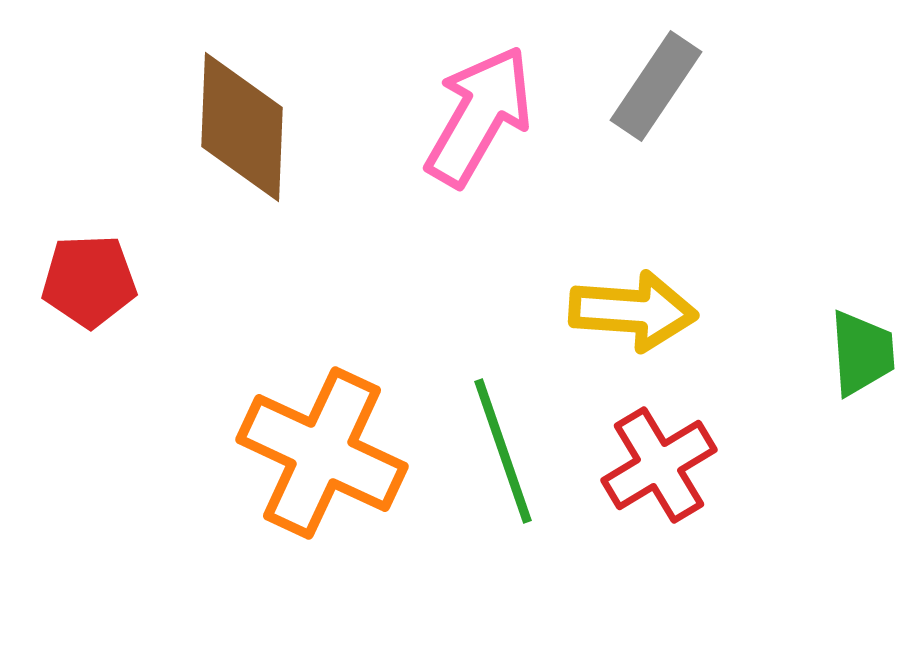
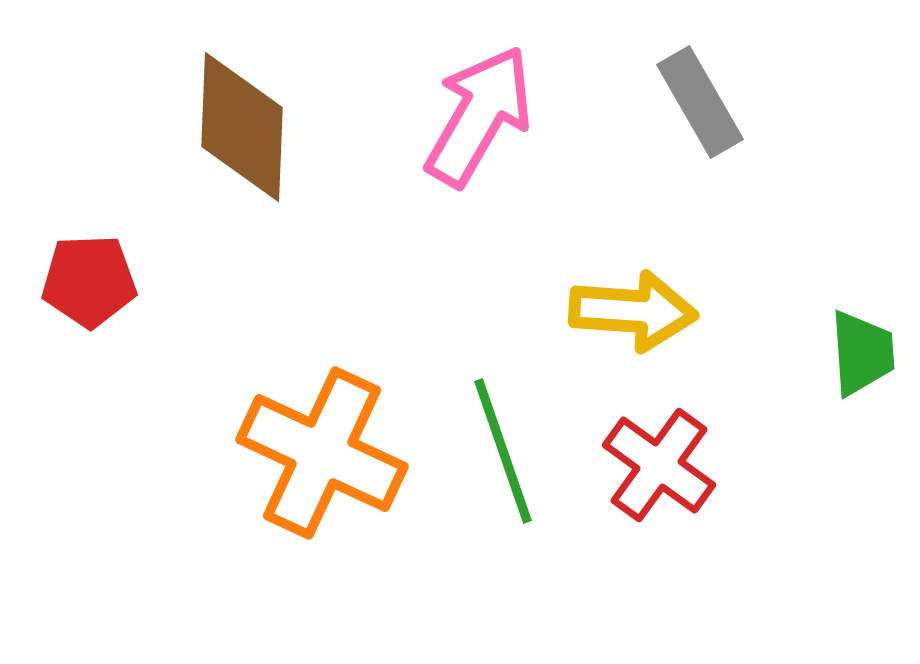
gray rectangle: moved 44 px right, 16 px down; rotated 64 degrees counterclockwise
red cross: rotated 23 degrees counterclockwise
